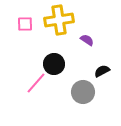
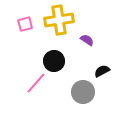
pink square: rotated 14 degrees counterclockwise
black circle: moved 3 px up
